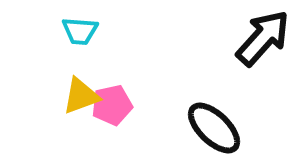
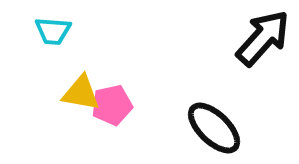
cyan trapezoid: moved 27 px left
yellow triangle: moved 3 px up; rotated 30 degrees clockwise
